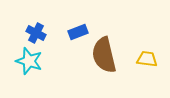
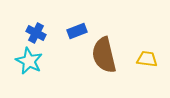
blue rectangle: moved 1 px left, 1 px up
cyan star: rotated 8 degrees clockwise
